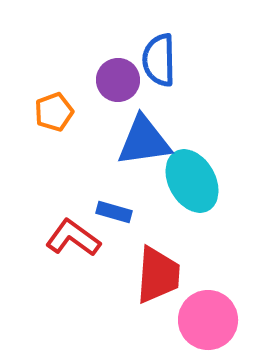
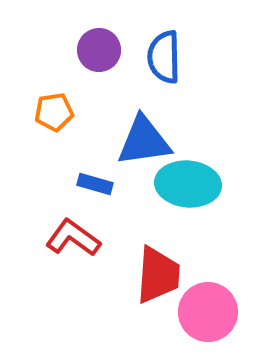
blue semicircle: moved 5 px right, 3 px up
purple circle: moved 19 px left, 30 px up
orange pentagon: rotated 12 degrees clockwise
cyan ellipse: moved 4 px left, 3 px down; rotated 56 degrees counterclockwise
blue rectangle: moved 19 px left, 28 px up
pink circle: moved 8 px up
